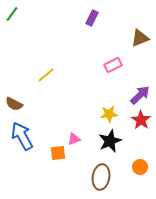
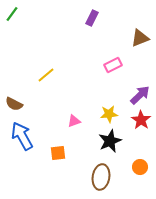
pink triangle: moved 18 px up
